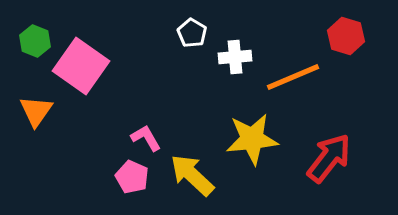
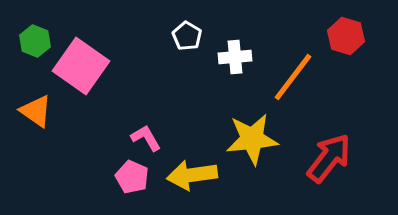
white pentagon: moved 5 px left, 3 px down
orange line: rotated 30 degrees counterclockwise
orange triangle: rotated 30 degrees counterclockwise
yellow arrow: rotated 51 degrees counterclockwise
